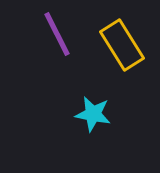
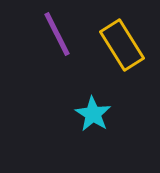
cyan star: rotated 21 degrees clockwise
